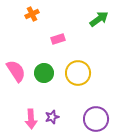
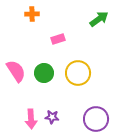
orange cross: rotated 24 degrees clockwise
purple star: rotated 24 degrees clockwise
